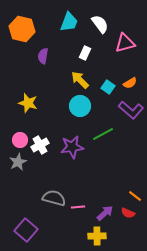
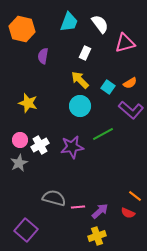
gray star: moved 1 px right, 1 px down
purple arrow: moved 5 px left, 2 px up
yellow cross: rotated 18 degrees counterclockwise
